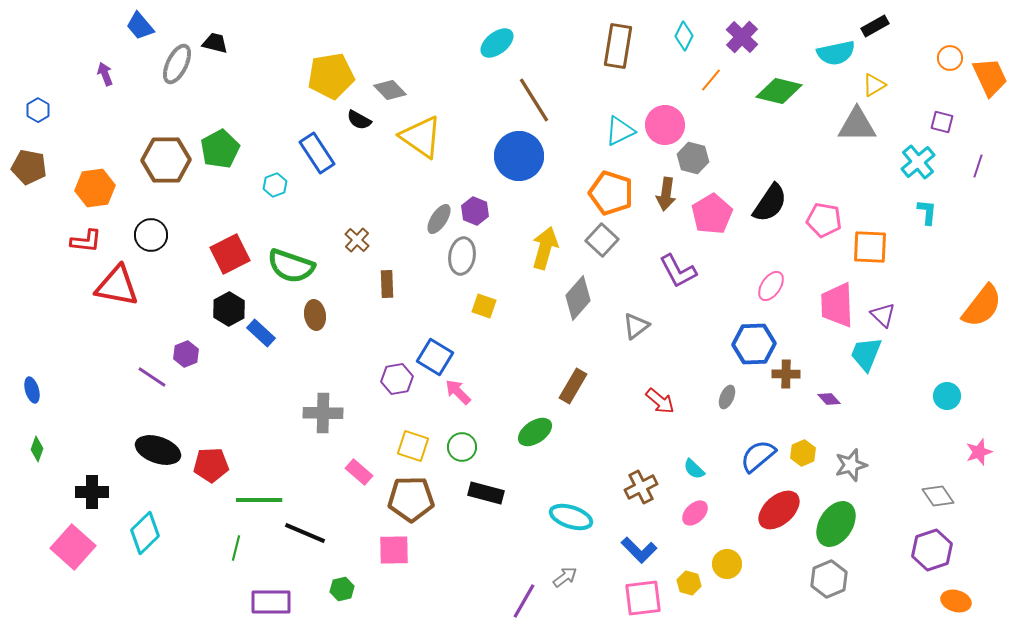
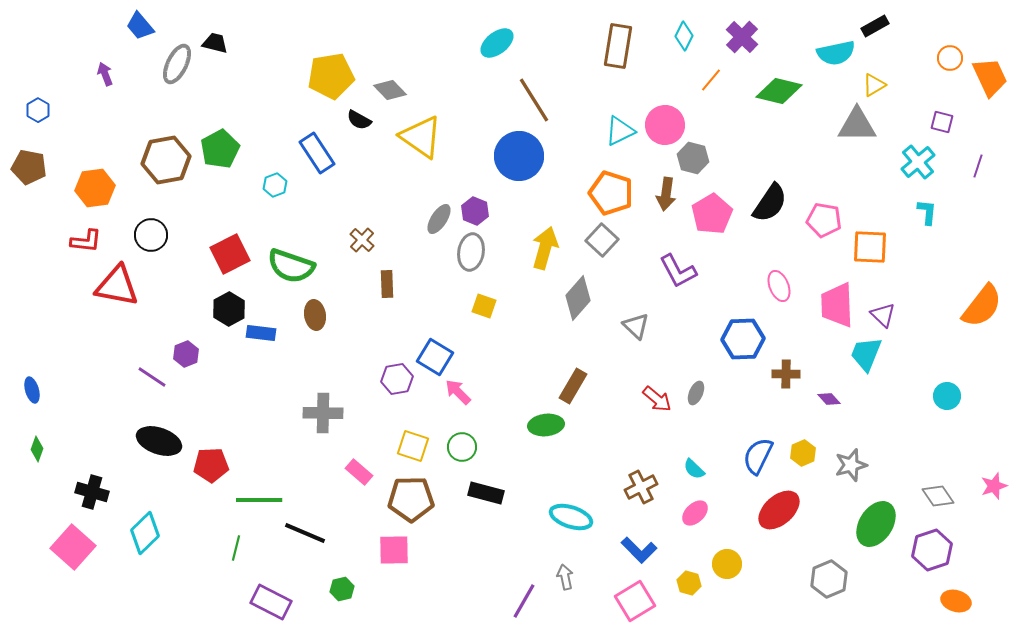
brown hexagon at (166, 160): rotated 9 degrees counterclockwise
brown cross at (357, 240): moved 5 px right
gray ellipse at (462, 256): moved 9 px right, 4 px up
pink ellipse at (771, 286): moved 8 px right; rotated 56 degrees counterclockwise
gray triangle at (636, 326): rotated 40 degrees counterclockwise
blue rectangle at (261, 333): rotated 36 degrees counterclockwise
blue hexagon at (754, 344): moved 11 px left, 5 px up
gray ellipse at (727, 397): moved 31 px left, 4 px up
red arrow at (660, 401): moved 3 px left, 2 px up
green ellipse at (535, 432): moved 11 px right, 7 px up; rotated 28 degrees clockwise
black ellipse at (158, 450): moved 1 px right, 9 px up
pink star at (979, 452): moved 15 px right, 34 px down
blue semicircle at (758, 456): rotated 24 degrees counterclockwise
black cross at (92, 492): rotated 16 degrees clockwise
green ellipse at (836, 524): moved 40 px right
gray arrow at (565, 577): rotated 65 degrees counterclockwise
pink square at (643, 598): moved 8 px left, 3 px down; rotated 24 degrees counterclockwise
purple rectangle at (271, 602): rotated 27 degrees clockwise
